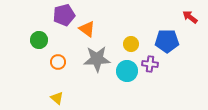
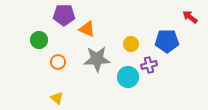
purple pentagon: rotated 15 degrees clockwise
orange triangle: rotated 12 degrees counterclockwise
purple cross: moved 1 px left, 1 px down; rotated 21 degrees counterclockwise
cyan circle: moved 1 px right, 6 px down
